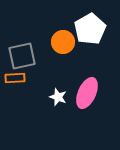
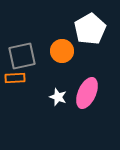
orange circle: moved 1 px left, 9 px down
